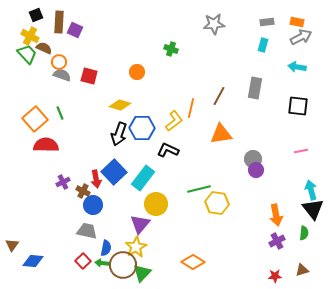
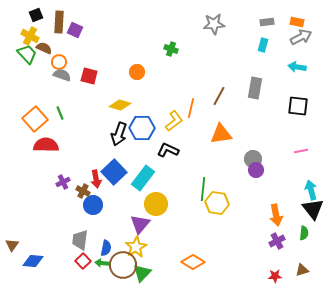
green line at (199, 189): moved 4 px right; rotated 70 degrees counterclockwise
gray trapezoid at (87, 231): moved 7 px left, 9 px down; rotated 95 degrees counterclockwise
